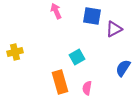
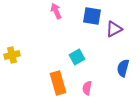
yellow cross: moved 3 px left, 3 px down
blue semicircle: rotated 18 degrees counterclockwise
orange rectangle: moved 2 px left, 1 px down
